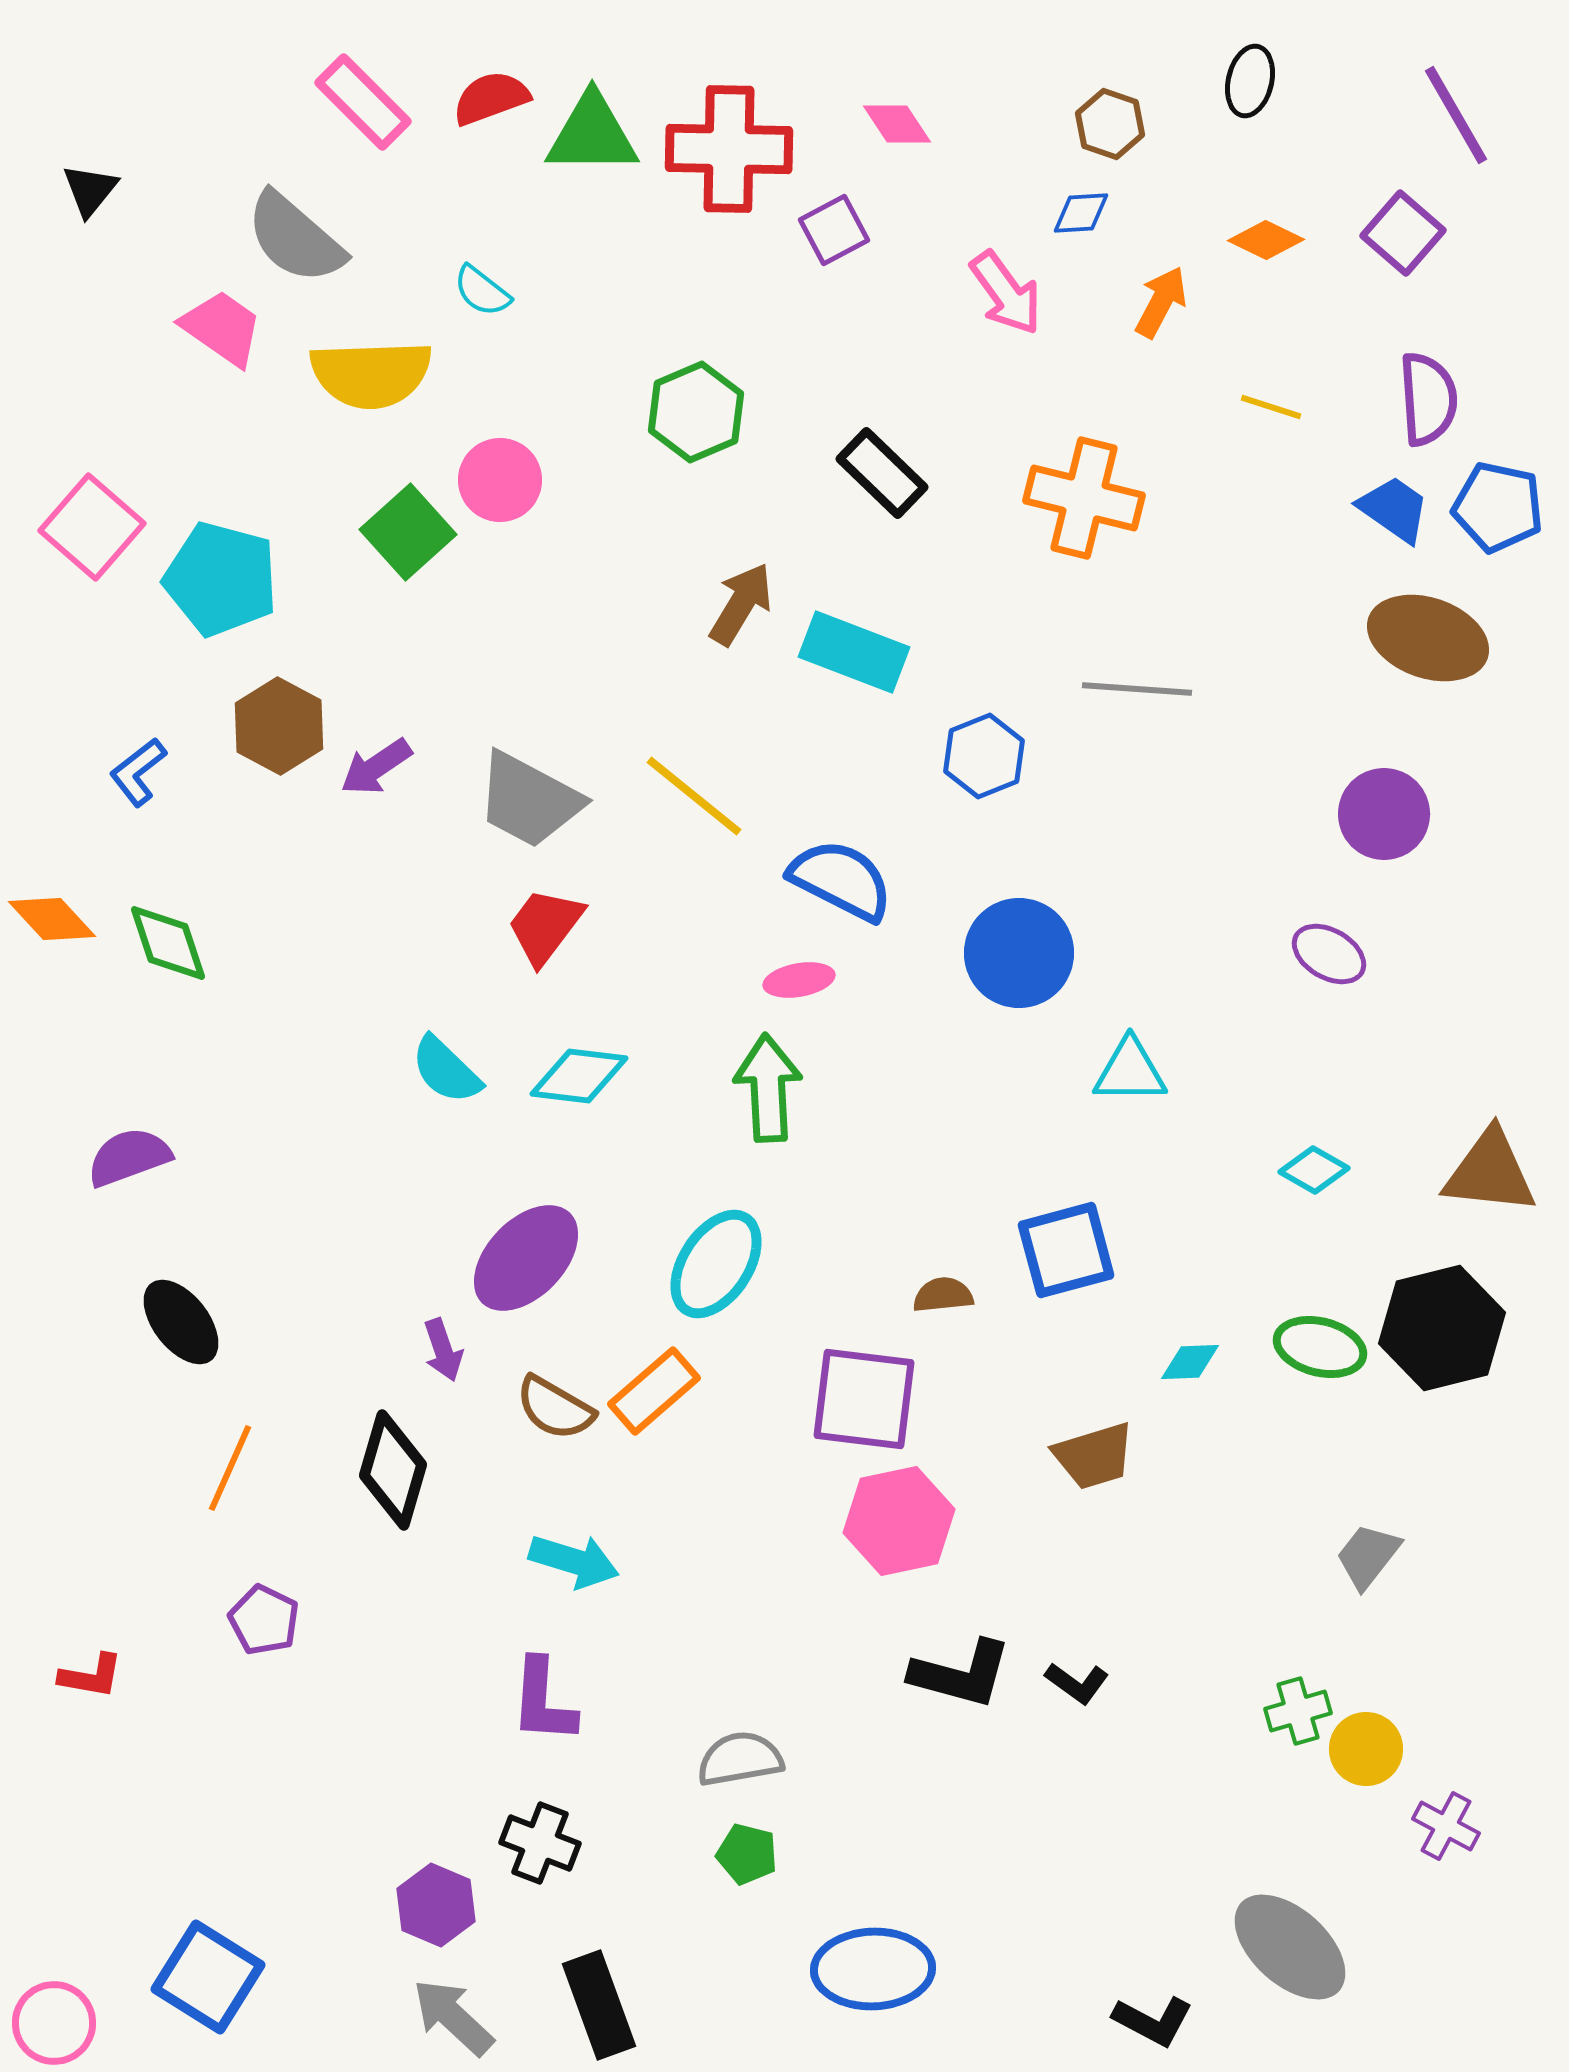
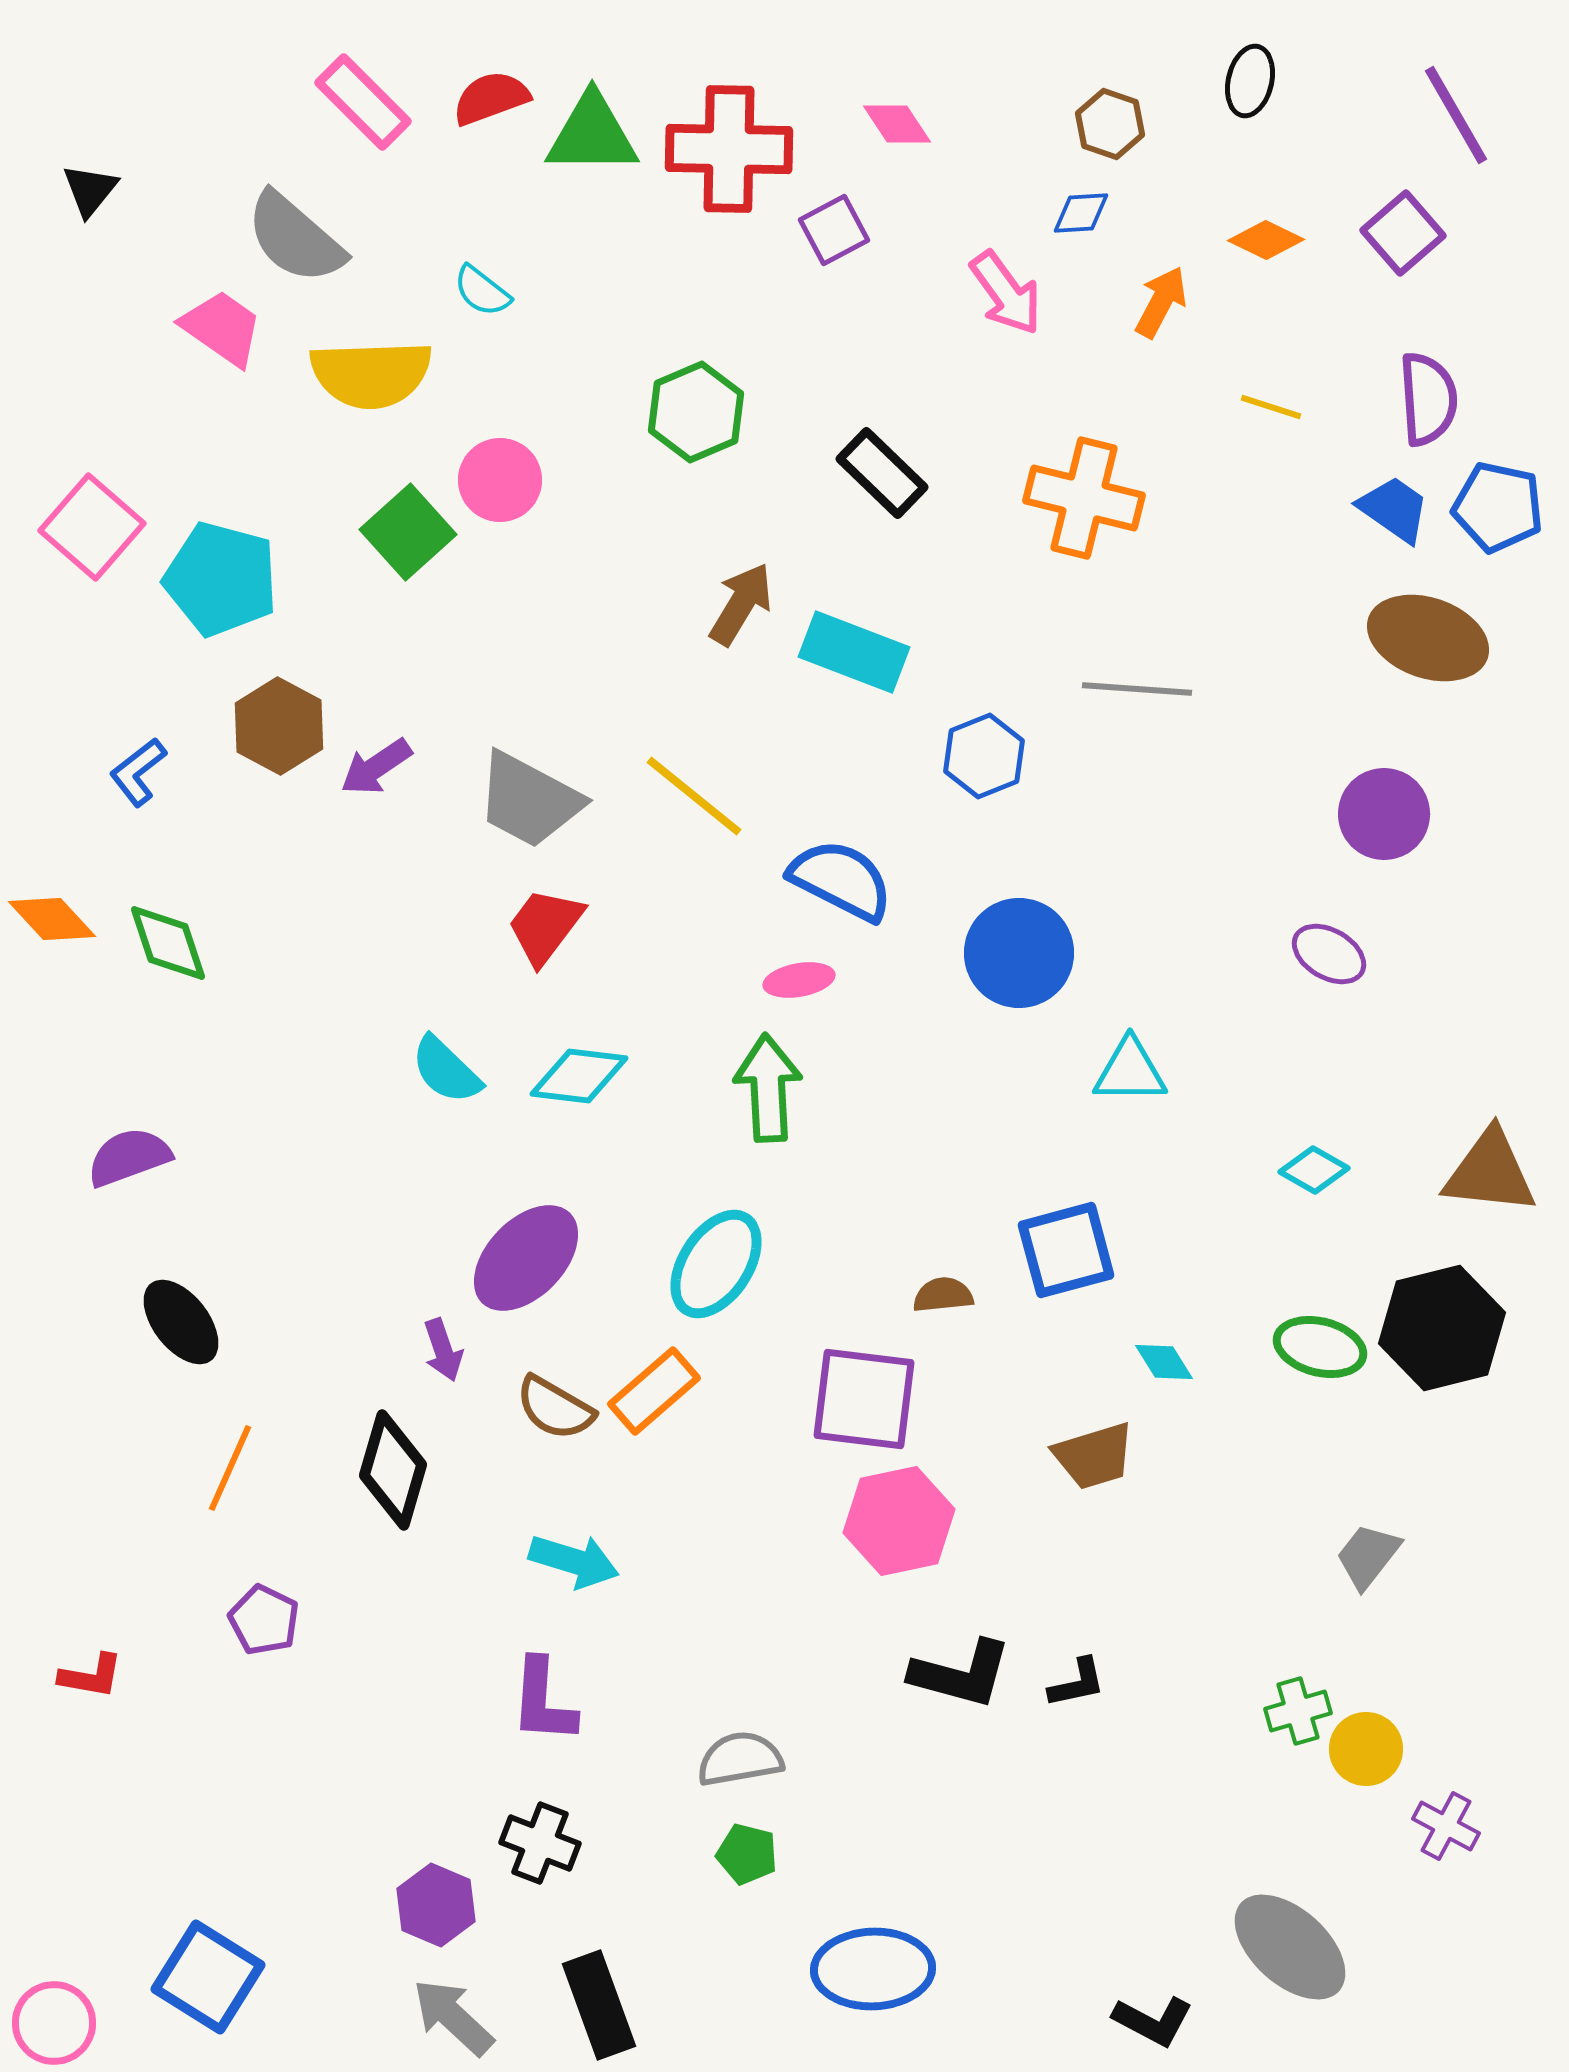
purple square at (1403, 233): rotated 8 degrees clockwise
cyan diamond at (1190, 1362): moved 26 px left; rotated 60 degrees clockwise
black L-shape at (1077, 1683): rotated 48 degrees counterclockwise
